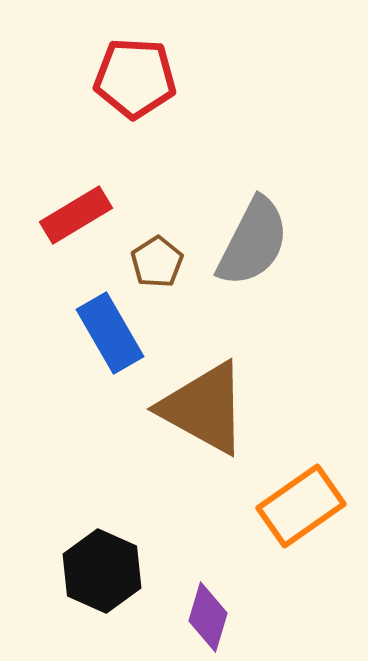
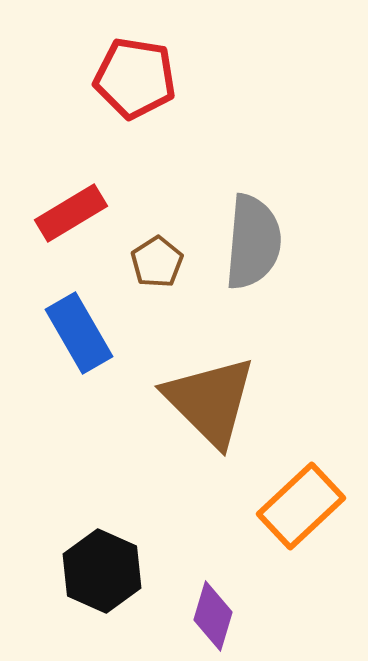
red pentagon: rotated 6 degrees clockwise
red rectangle: moved 5 px left, 2 px up
gray semicircle: rotated 22 degrees counterclockwise
blue rectangle: moved 31 px left
brown triangle: moved 6 px right, 7 px up; rotated 16 degrees clockwise
orange rectangle: rotated 8 degrees counterclockwise
purple diamond: moved 5 px right, 1 px up
